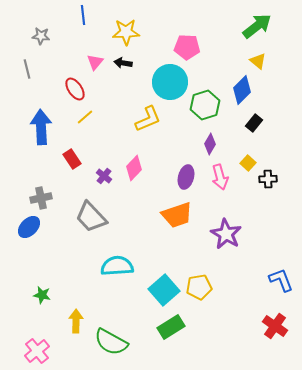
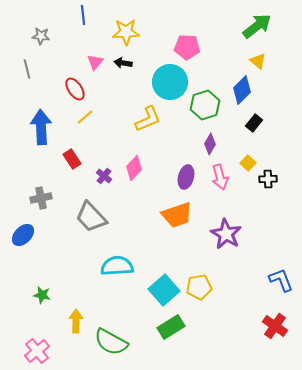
blue ellipse: moved 6 px left, 8 px down
